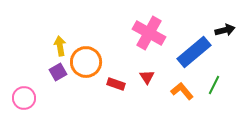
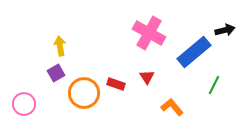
orange circle: moved 2 px left, 31 px down
purple square: moved 2 px left, 1 px down
orange L-shape: moved 10 px left, 16 px down
pink circle: moved 6 px down
